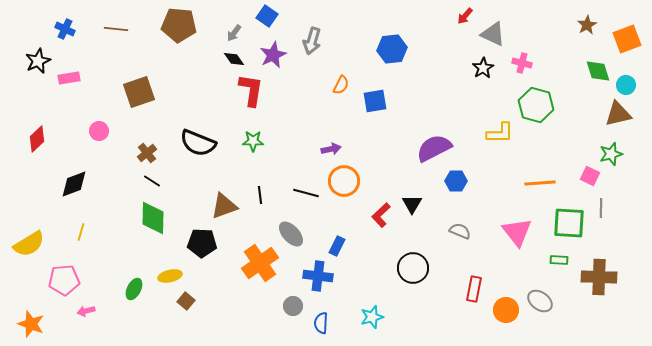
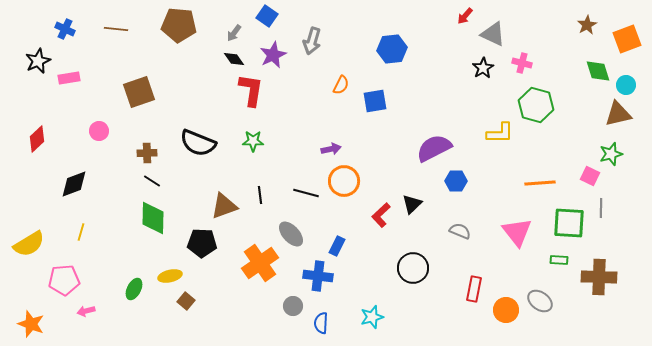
brown cross at (147, 153): rotated 36 degrees clockwise
black triangle at (412, 204): rotated 15 degrees clockwise
